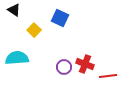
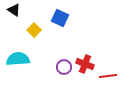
cyan semicircle: moved 1 px right, 1 px down
